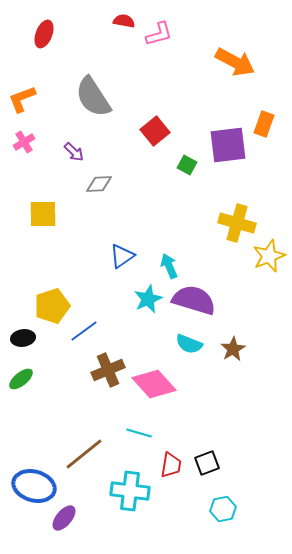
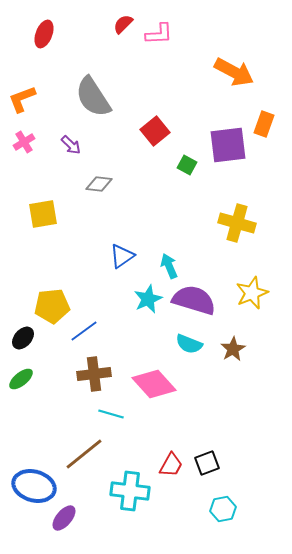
red semicircle: moved 1 px left, 3 px down; rotated 55 degrees counterclockwise
pink L-shape: rotated 12 degrees clockwise
orange arrow: moved 1 px left, 10 px down
purple arrow: moved 3 px left, 7 px up
gray diamond: rotated 8 degrees clockwise
yellow square: rotated 8 degrees counterclockwise
yellow star: moved 17 px left, 37 px down
yellow pentagon: rotated 12 degrees clockwise
black ellipse: rotated 40 degrees counterclockwise
brown cross: moved 14 px left, 4 px down; rotated 16 degrees clockwise
cyan line: moved 28 px left, 19 px up
red trapezoid: rotated 20 degrees clockwise
